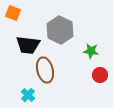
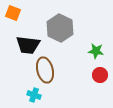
gray hexagon: moved 2 px up
green star: moved 5 px right
cyan cross: moved 6 px right; rotated 24 degrees counterclockwise
